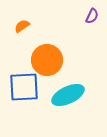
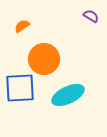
purple semicircle: moved 1 px left; rotated 84 degrees counterclockwise
orange circle: moved 3 px left, 1 px up
blue square: moved 4 px left, 1 px down
